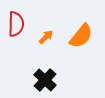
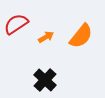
red semicircle: rotated 125 degrees counterclockwise
orange arrow: rotated 14 degrees clockwise
